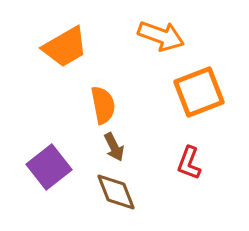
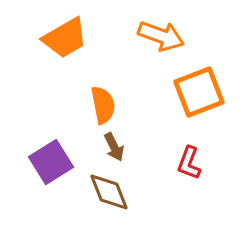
orange trapezoid: moved 9 px up
purple square: moved 2 px right, 5 px up; rotated 6 degrees clockwise
brown diamond: moved 7 px left
